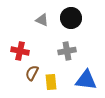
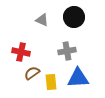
black circle: moved 3 px right, 1 px up
red cross: moved 1 px right, 1 px down
brown semicircle: rotated 28 degrees clockwise
blue triangle: moved 8 px left, 2 px up; rotated 10 degrees counterclockwise
